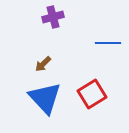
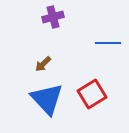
blue triangle: moved 2 px right, 1 px down
